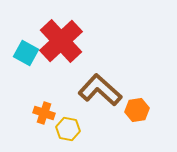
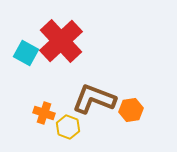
brown L-shape: moved 6 px left, 9 px down; rotated 21 degrees counterclockwise
orange hexagon: moved 6 px left
yellow hexagon: moved 2 px up; rotated 10 degrees clockwise
